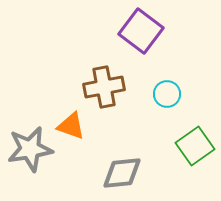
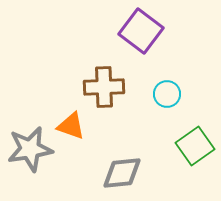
brown cross: rotated 9 degrees clockwise
